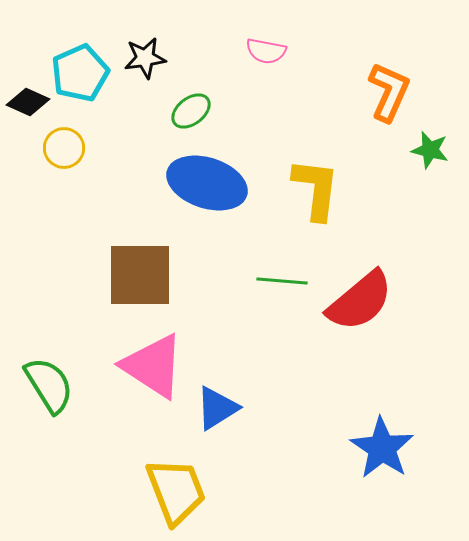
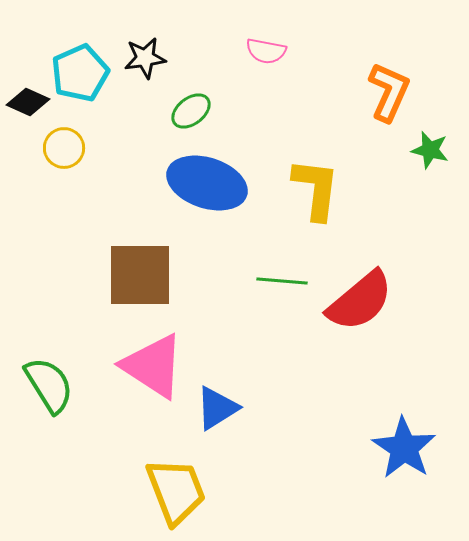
blue star: moved 22 px right
